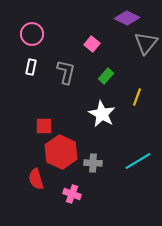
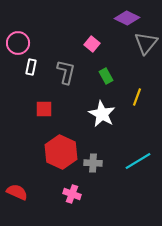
pink circle: moved 14 px left, 9 px down
green rectangle: rotated 70 degrees counterclockwise
red square: moved 17 px up
red semicircle: moved 19 px left, 13 px down; rotated 130 degrees clockwise
